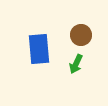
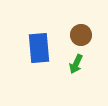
blue rectangle: moved 1 px up
